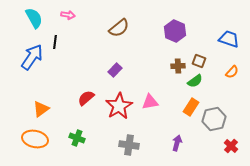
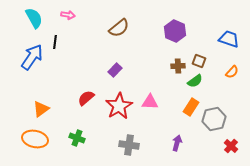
pink triangle: rotated 12 degrees clockwise
